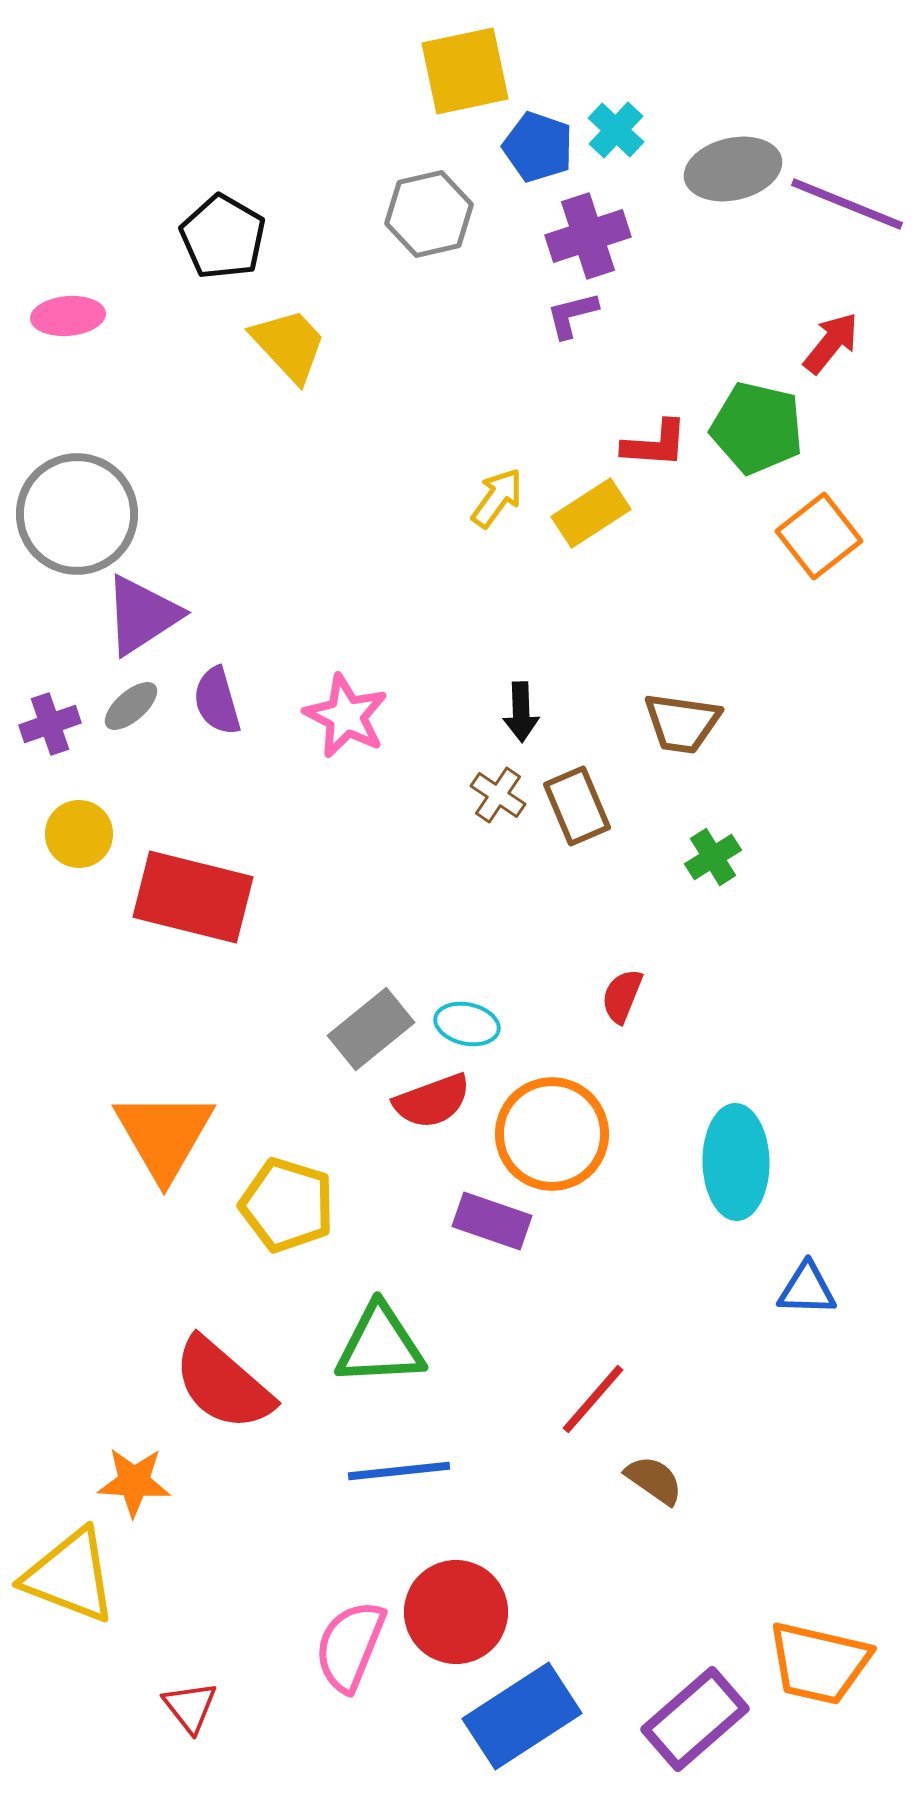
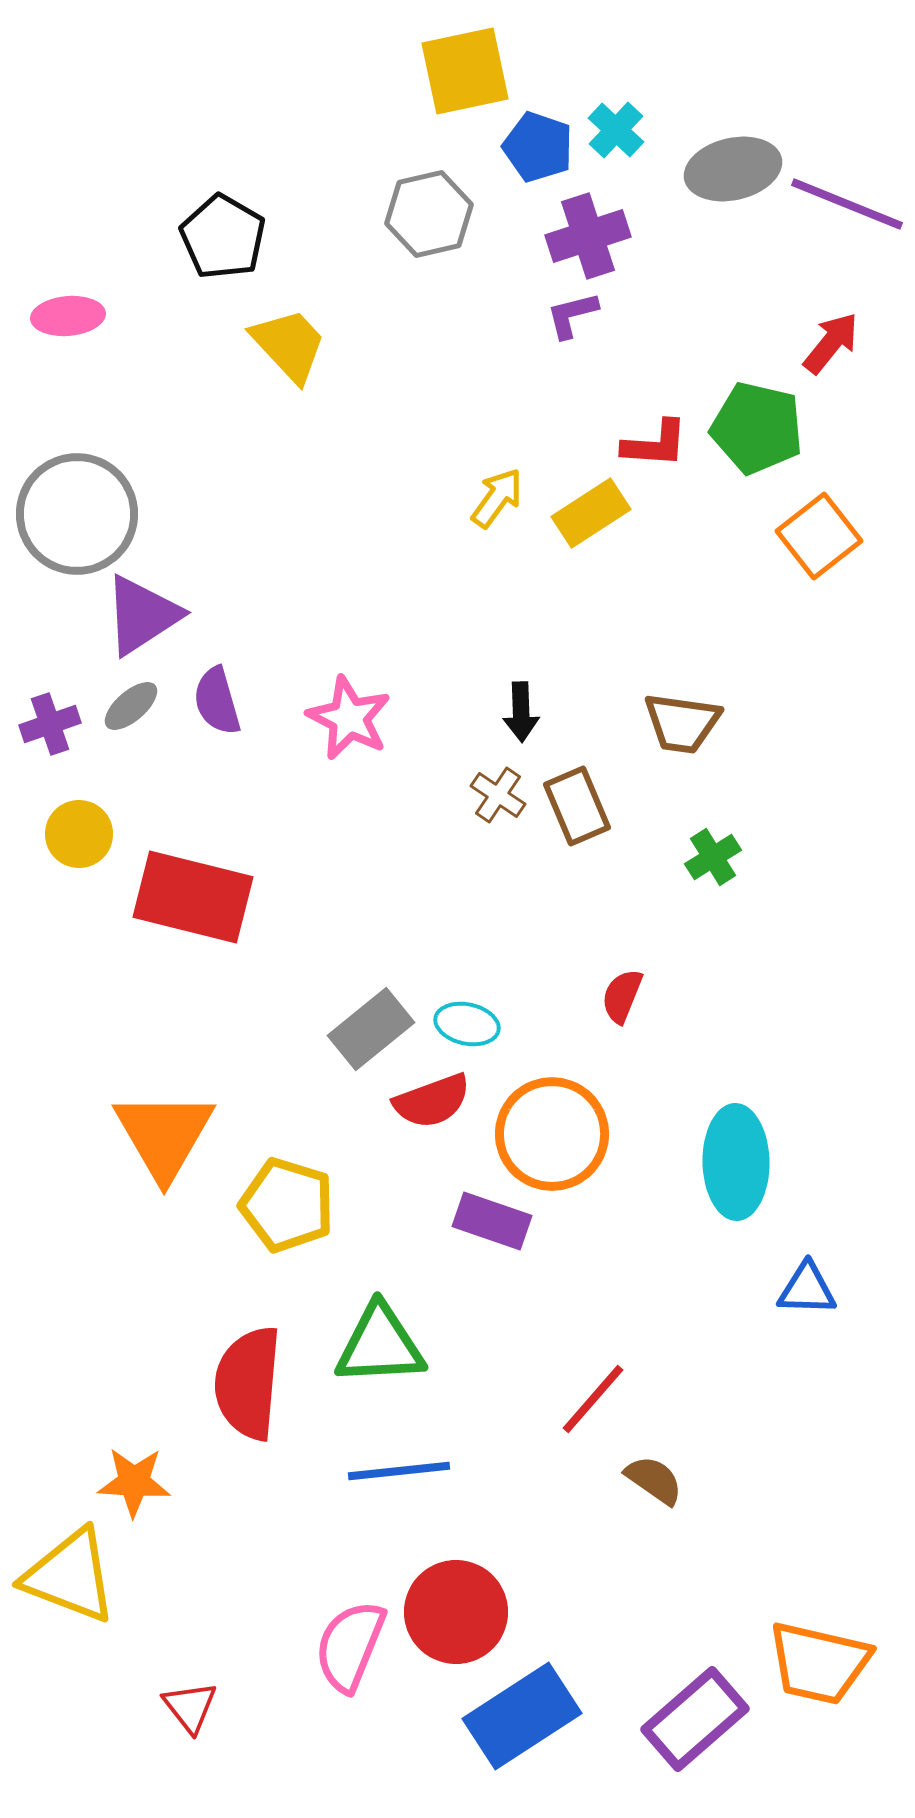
pink star at (346, 716): moved 3 px right, 2 px down
red semicircle at (223, 1384): moved 25 px right, 1 px up; rotated 54 degrees clockwise
